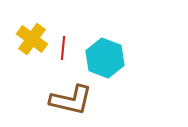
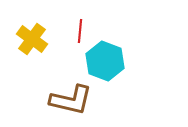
red line: moved 17 px right, 17 px up
cyan hexagon: moved 3 px down
